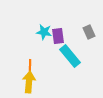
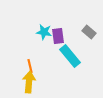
gray rectangle: rotated 24 degrees counterclockwise
orange line: rotated 16 degrees counterclockwise
